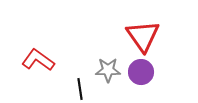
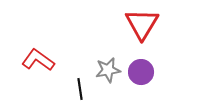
red triangle: moved 1 px left, 12 px up; rotated 6 degrees clockwise
gray star: rotated 10 degrees counterclockwise
